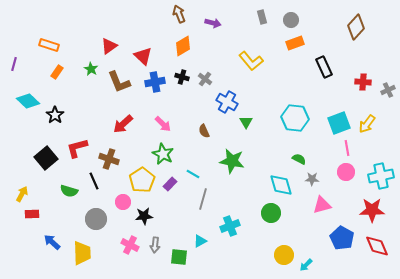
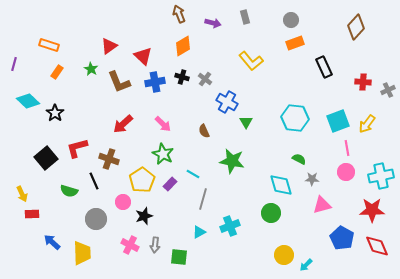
gray rectangle at (262, 17): moved 17 px left
black star at (55, 115): moved 2 px up
cyan square at (339, 123): moved 1 px left, 2 px up
yellow arrow at (22, 194): rotated 126 degrees clockwise
black star at (144, 216): rotated 12 degrees counterclockwise
cyan triangle at (200, 241): moved 1 px left, 9 px up
